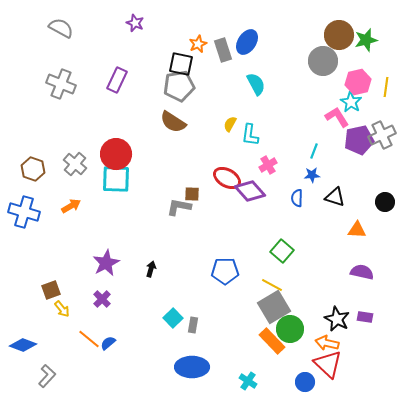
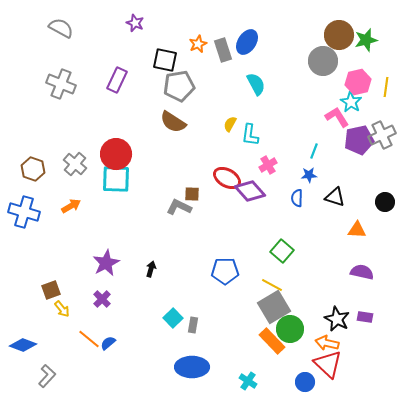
black square at (181, 64): moved 16 px left, 4 px up
blue star at (312, 175): moved 3 px left
gray L-shape at (179, 207): rotated 15 degrees clockwise
